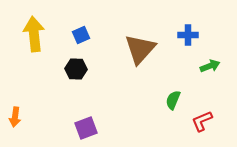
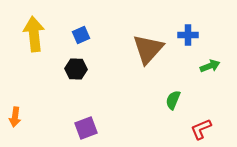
brown triangle: moved 8 px right
red L-shape: moved 1 px left, 8 px down
